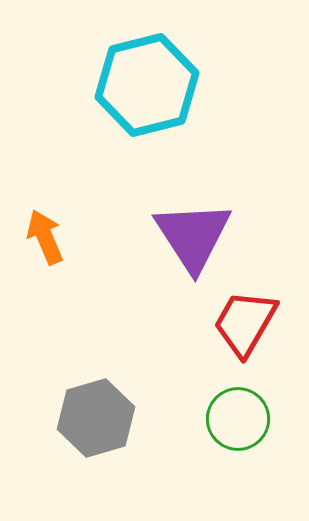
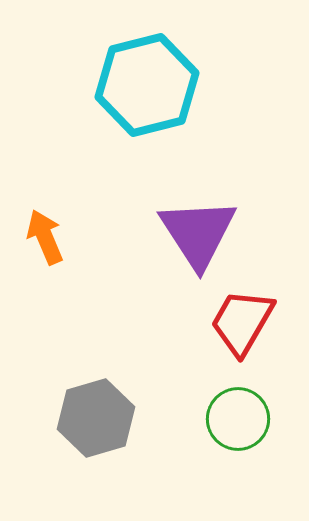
purple triangle: moved 5 px right, 3 px up
red trapezoid: moved 3 px left, 1 px up
